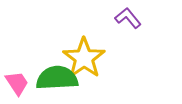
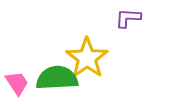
purple L-shape: rotated 48 degrees counterclockwise
yellow star: moved 3 px right
